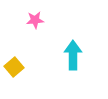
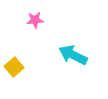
cyan arrow: rotated 64 degrees counterclockwise
